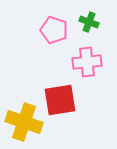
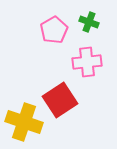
pink pentagon: rotated 24 degrees clockwise
red square: rotated 24 degrees counterclockwise
